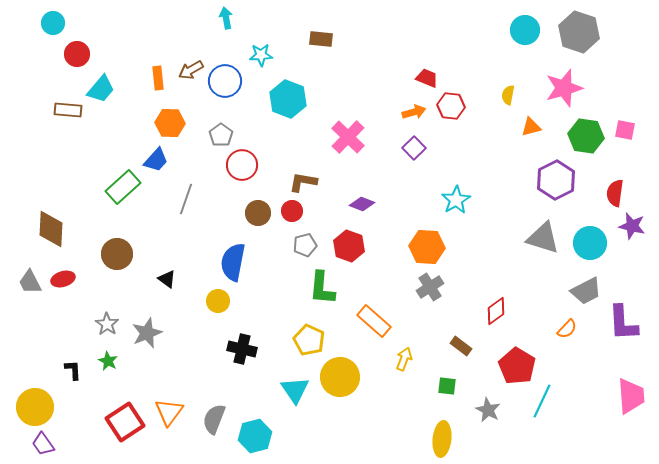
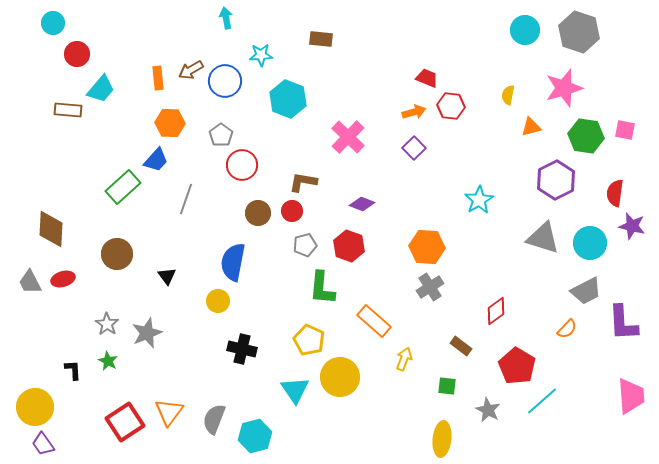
cyan star at (456, 200): moved 23 px right
black triangle at (167, 279): moved 3 px up; rotated 18 degrees clockwise
cyan line at (542, 401): rotated 24 degrees clockwise
